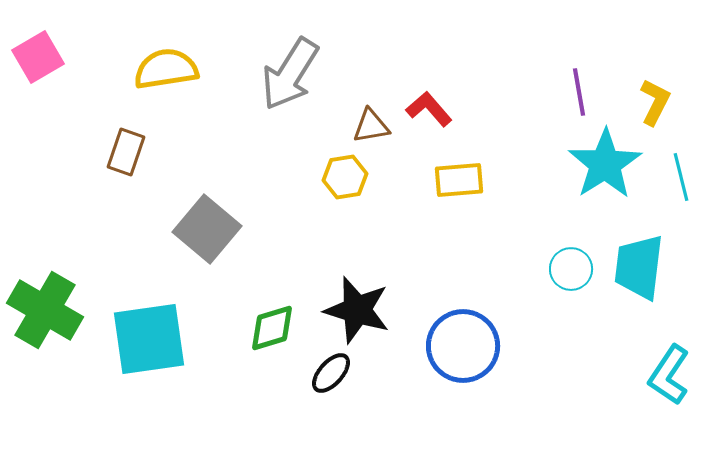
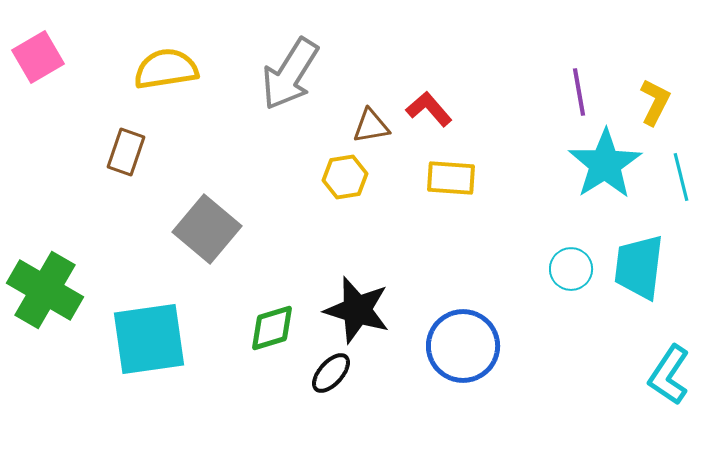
yellow rectangle: moved 8 px left, 2 px up; rotated 9 degrees clockwise
green cross: moved 20 px up
